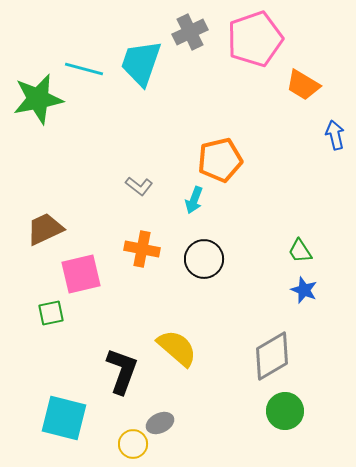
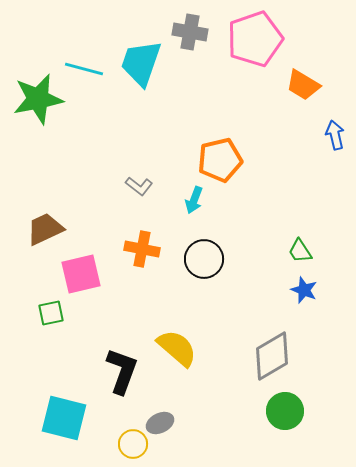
gray cross: rotated 36 degrees clockwise
